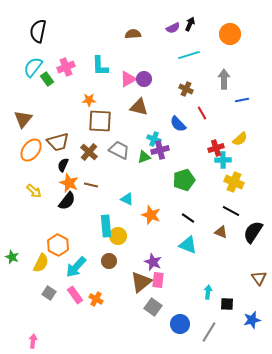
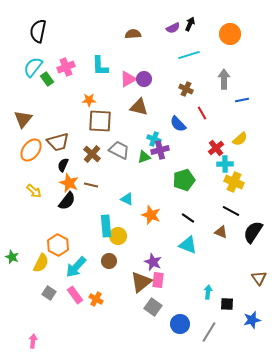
red cross at (216, 148): rotated 21 degrees counterclockwise
brown cross at (89, 152): moved 3 px right, 2 px down
cyan cross at (223, 160): moved 2 px right, 4 px down
